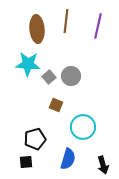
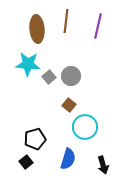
brown square: moved 13 px right; rotated 16 degrees clockwise
cyan circle: moved 2 px right
black square: rotated 32 degrees counterclockwise
